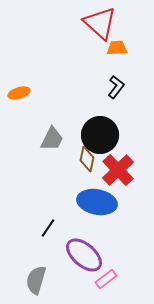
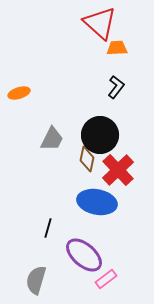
black line: rotated 18 degrees counterclockwise
